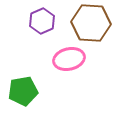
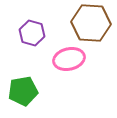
purple hexagon: moved 10 px left, 12 px down; rotated 20 degrees counterclockwise
